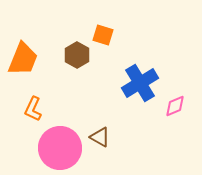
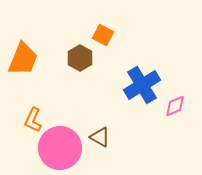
orange square: rotated 10 degrees clockwise
brown hexagon: moved 3 px right, 3 px down
blue cross: moved 2 px right, 2 px down
orange L-shape: moved 11 px down
